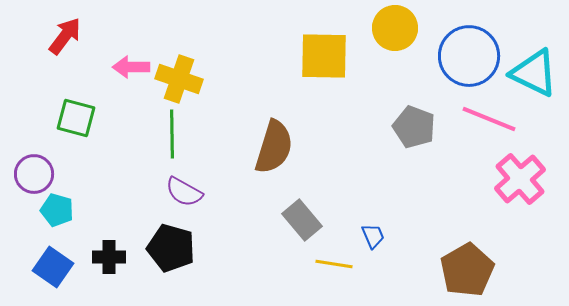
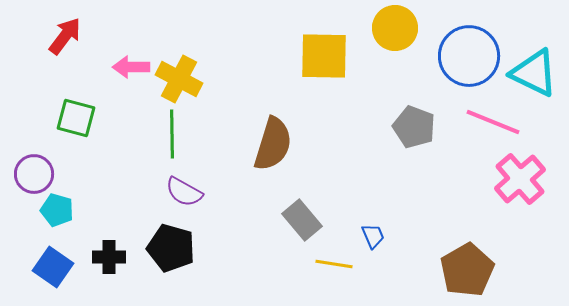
yellow cross: rotated 9 degrees clockwise
pink line: moved 4 px right, 3 px down
brown semicircle: moved 1 px left, 3 px up
